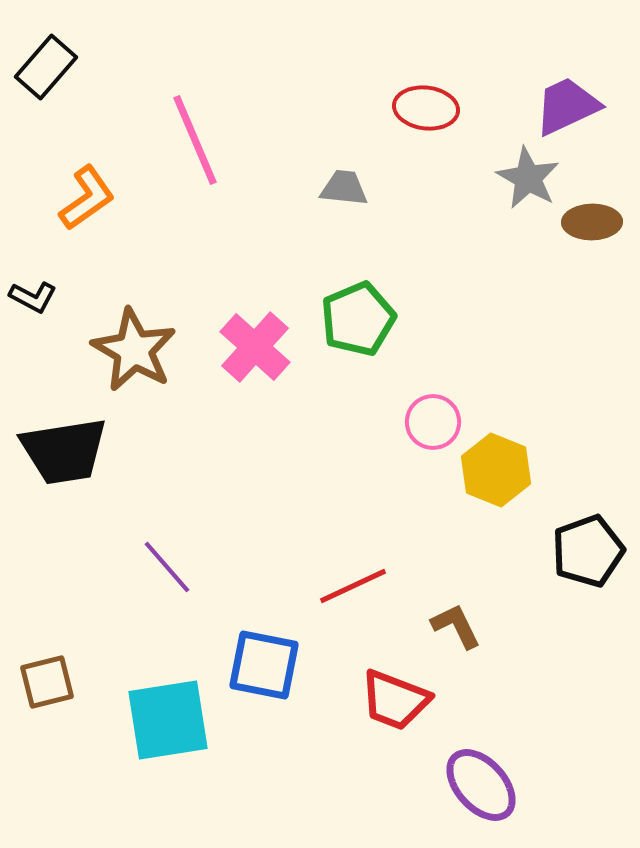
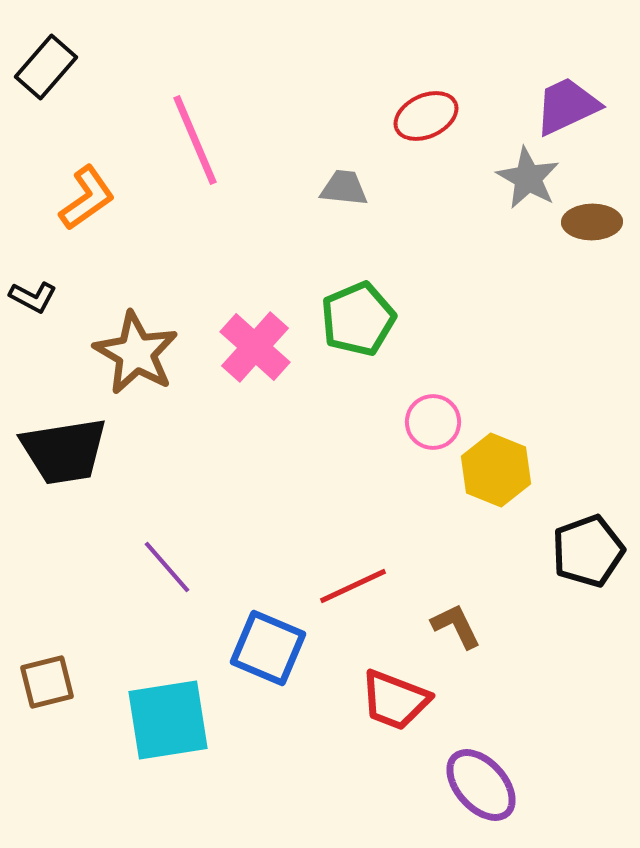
red ellipse: moved 8 px down; rotated 32 degrees counterclockwise
brown star: moved 2 px right, 3 px down
blue square: moved 4 px right, 17 px up; rotated 12 degrees clockwise
